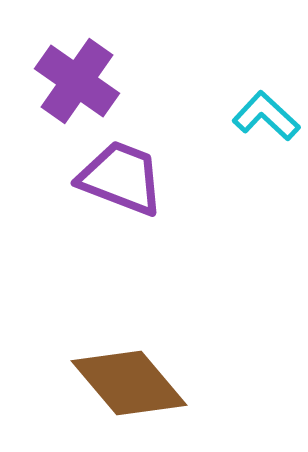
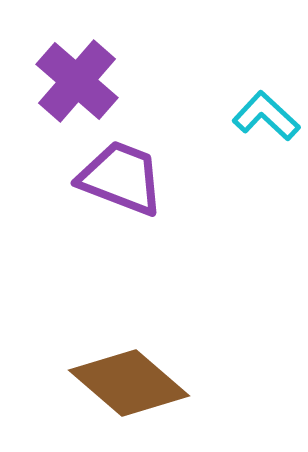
purple cross: rotated 6 degrees clockwise
brown diamond: rotated 9 degrees counterclockwise
